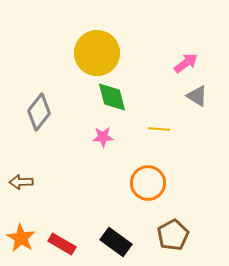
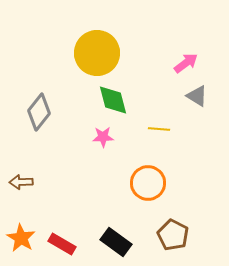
green diamond: moved 1 px right, 3 px down
brown pentagon: rotated 16 degrees counterclockwise
